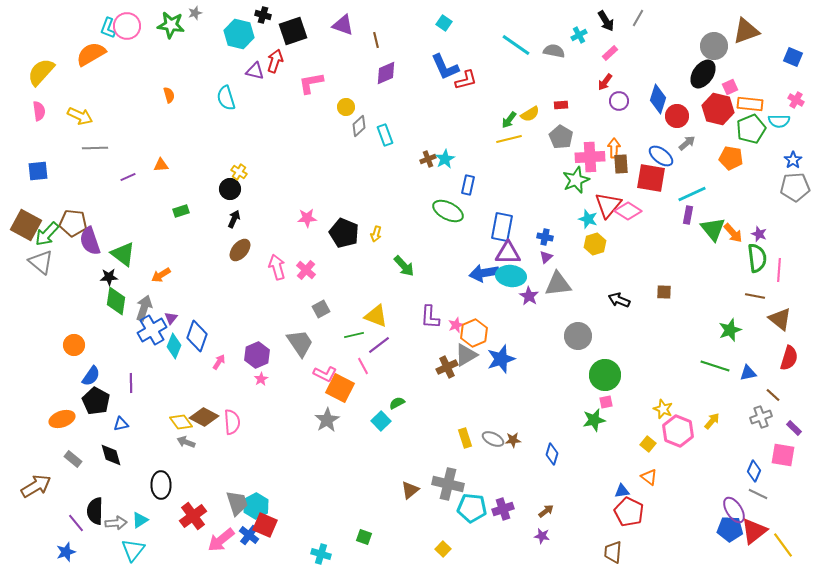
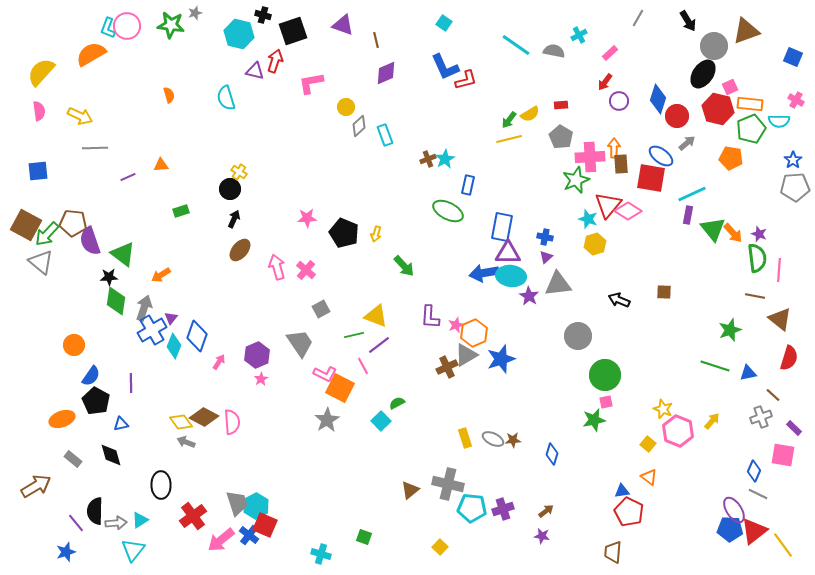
black arrow at (606, 21): moved 82 px right
yellow square at (443, 549): moved 3 px left, 2 px up
